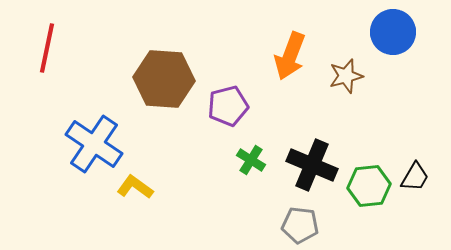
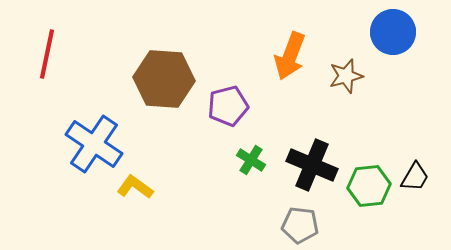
red line: moved 6 px down
